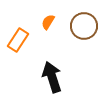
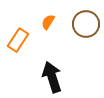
brown circle: moved 2 px right, 2 px up
